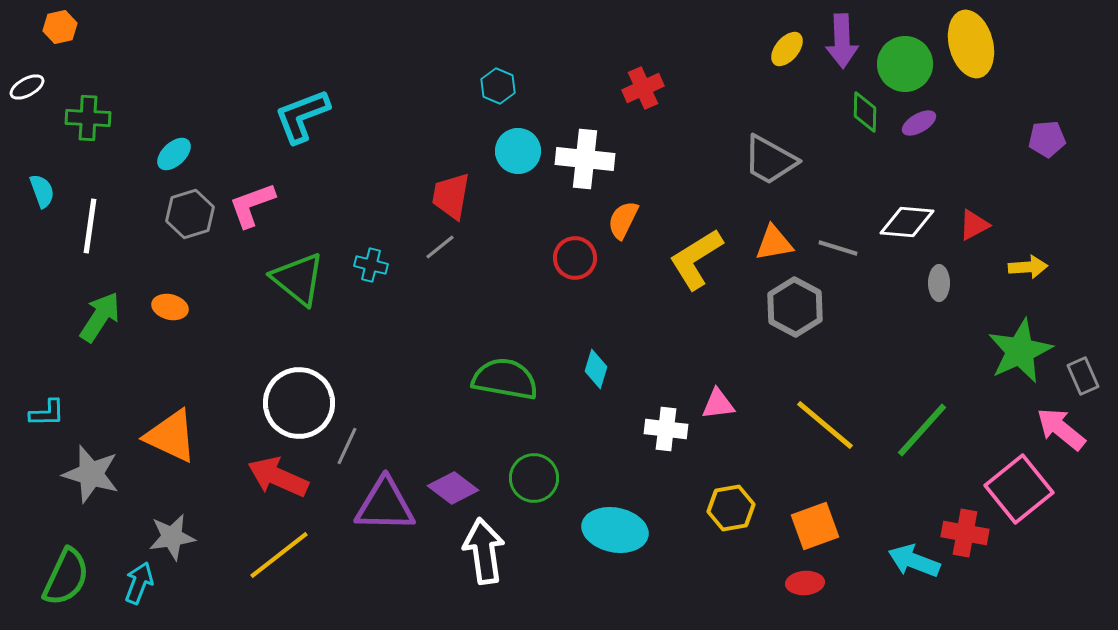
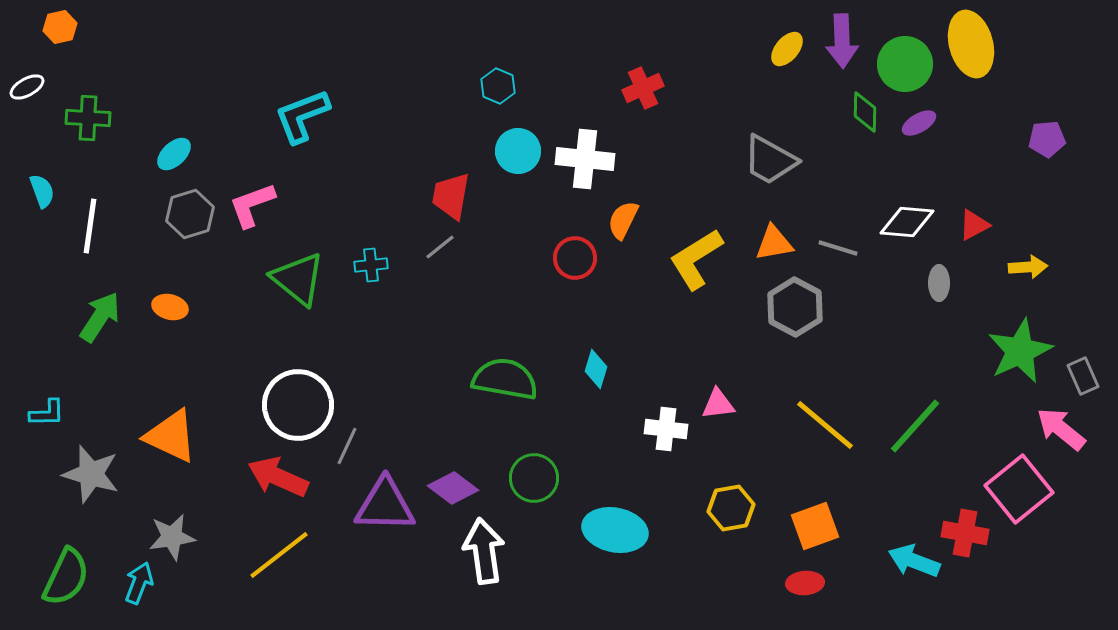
cyan cross at (371, 265): rotated 20 degrees counterclockwise
white circle at (299, 403): moved 1 px left, 2 px down
green line at (922, 430): moved 7 px left, 4 px up
